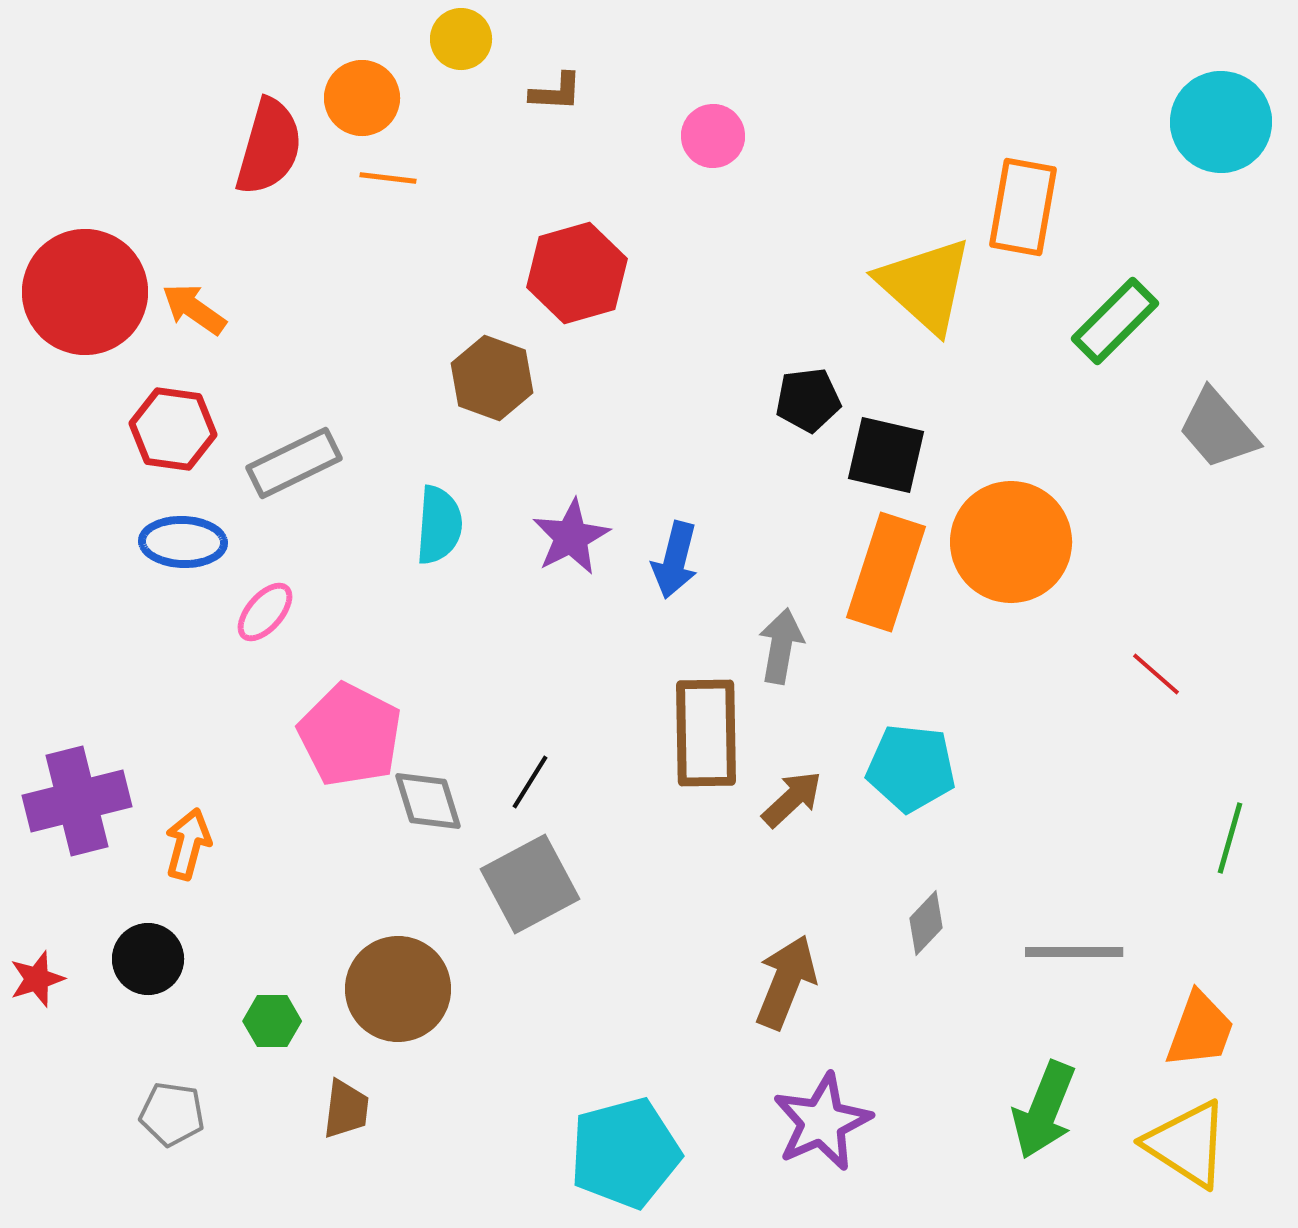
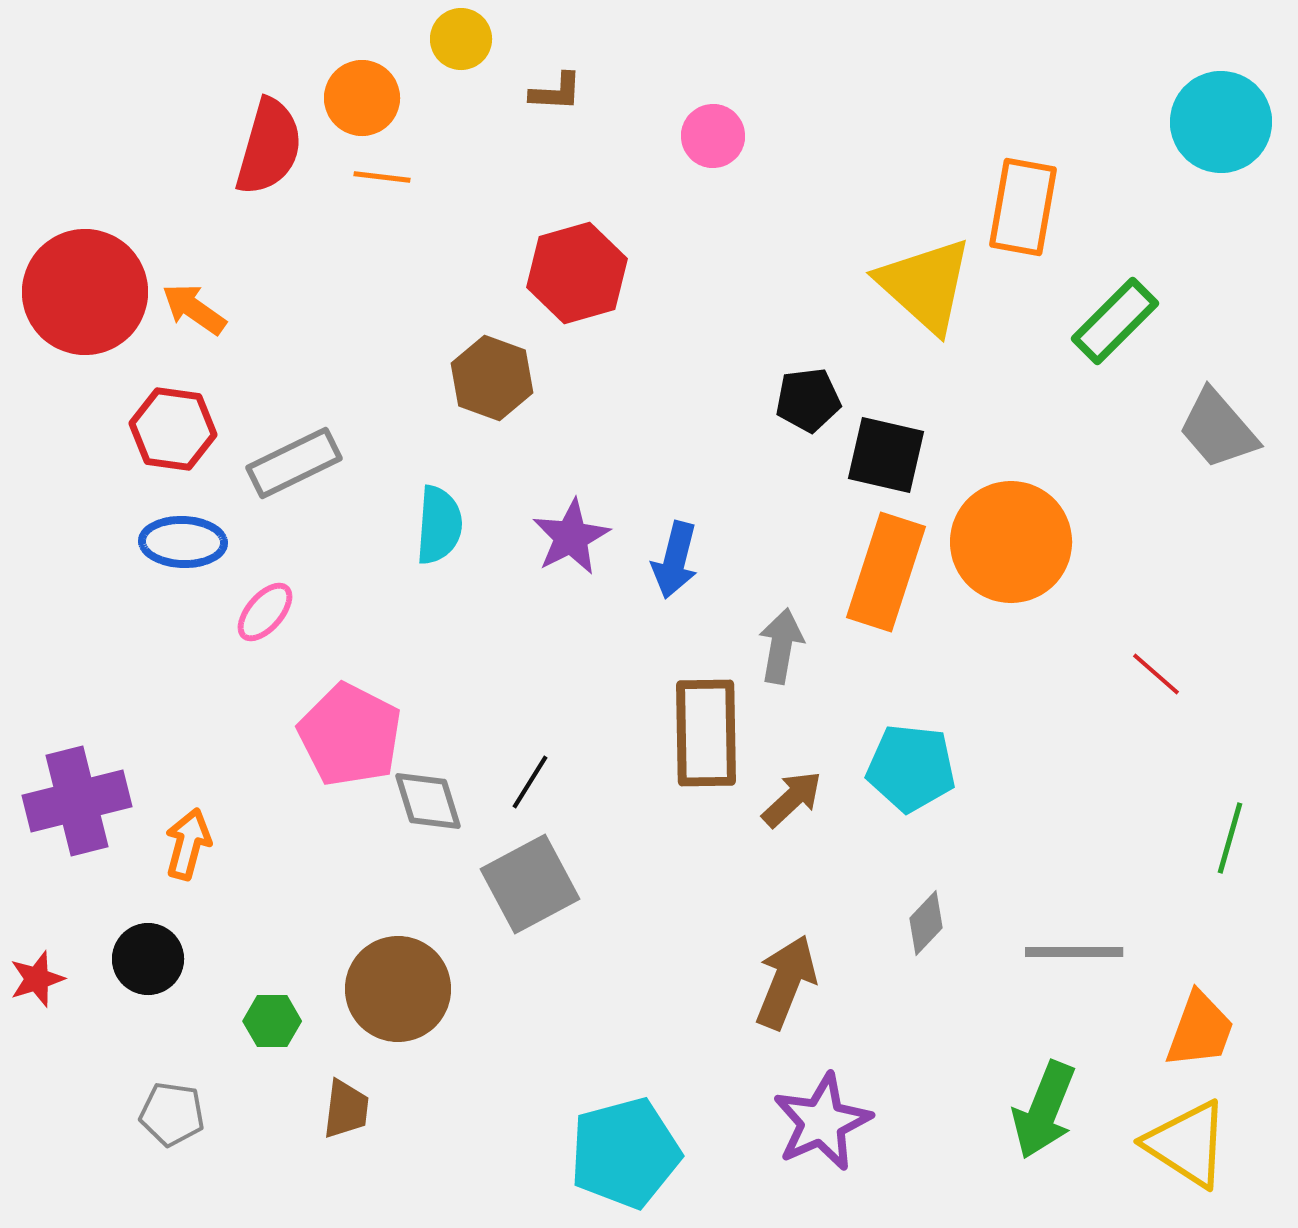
orange line at (388, 178): moved 6 px left, 1 px up
